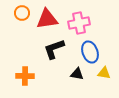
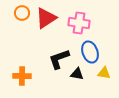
red triangle: moved 1 px left, 1 px up; rotated 25 degrees counterclockwise
pink cross: rotated 20 degrees clockwise
black L-shape: moved 5 px right, 10 px down
orange cross: moved 3 px left
